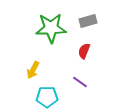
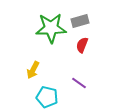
gray rectangle: moved 8 px left
red semicircle: moved 2 px left, 6 px up
purple line: moved 1 px left, 1 px down
cyan pentagon: rotated 15 degrees clockwise
